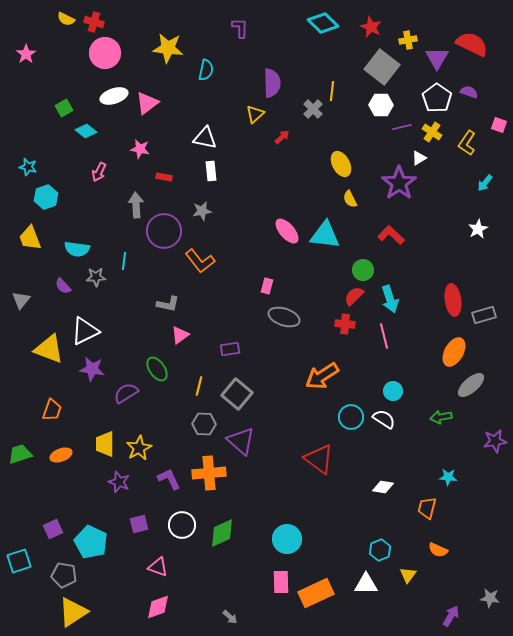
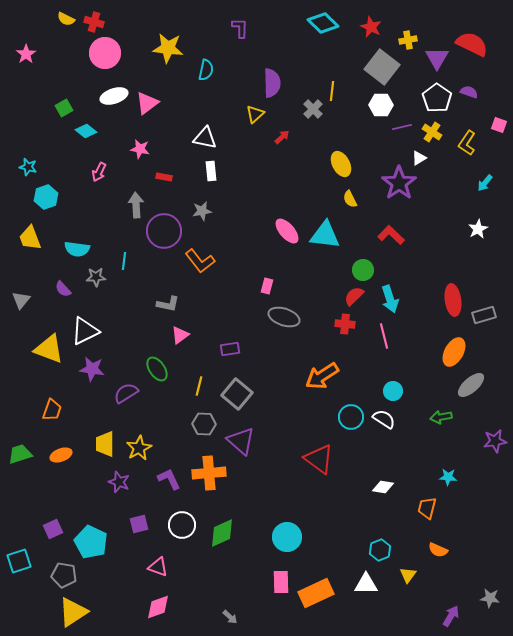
purple semicircle at (63, 286): moved 3 px down
cyan circle at (287, 539): moved 2 px up
